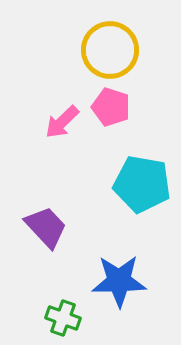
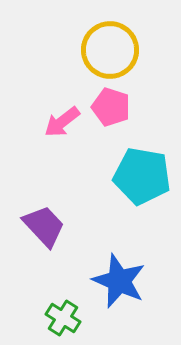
pink arrow: rotated 6 degrees clockwise
cyan pentagon: moved 8 px up
purple trapezoid: moved 2 px left, 1 px up
blue star: rotated 24 degrees clockwise
green cross: rotated 12 degrees clockwise
